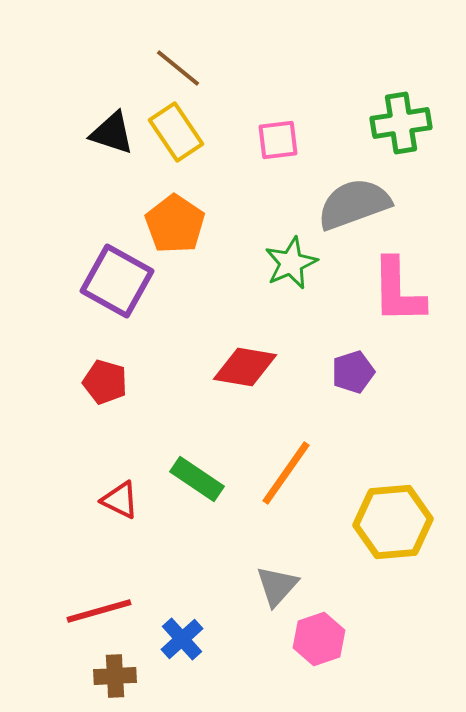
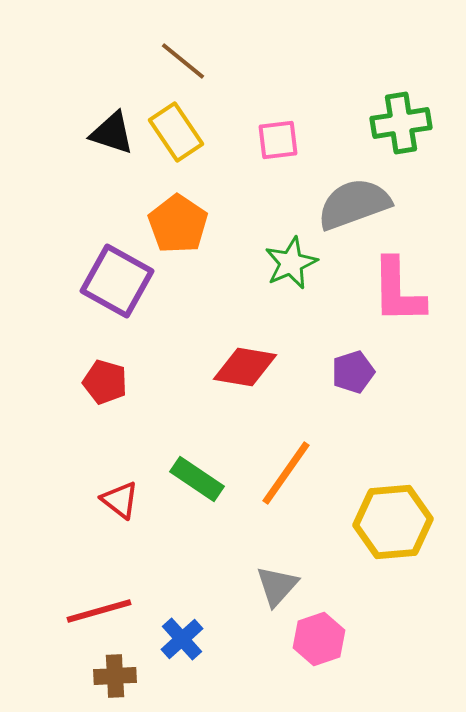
brown line: moved 5 px right, 7 px up
orange pentagon: moved 3 px right
red triangle: rotated 12 degrees clockwise
